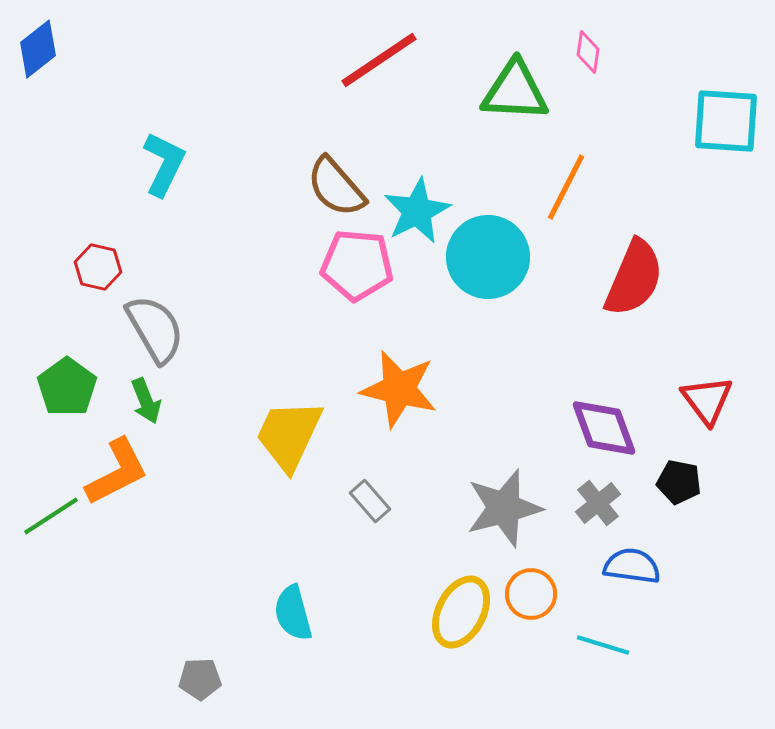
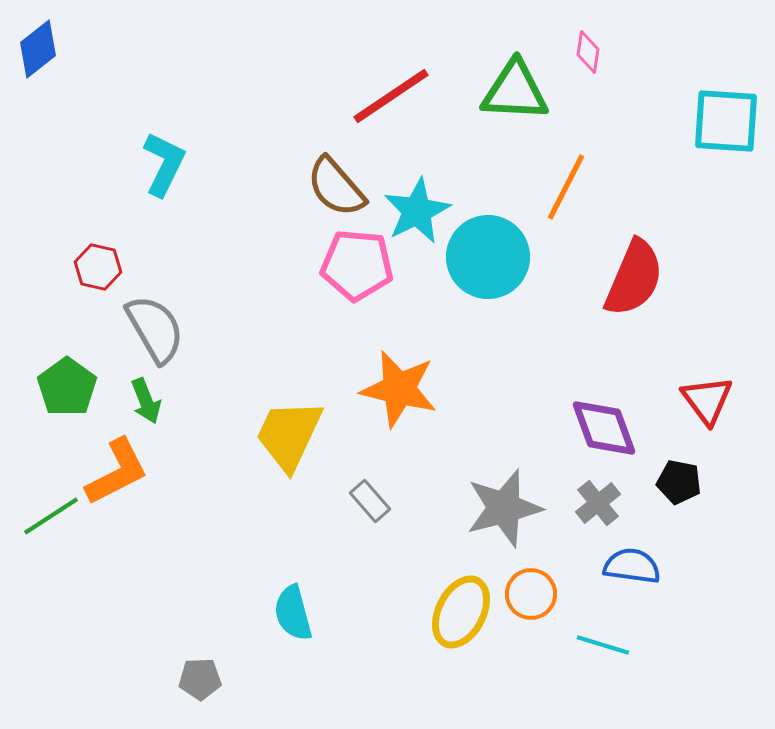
red line: moved 12 px right, 36 px down
